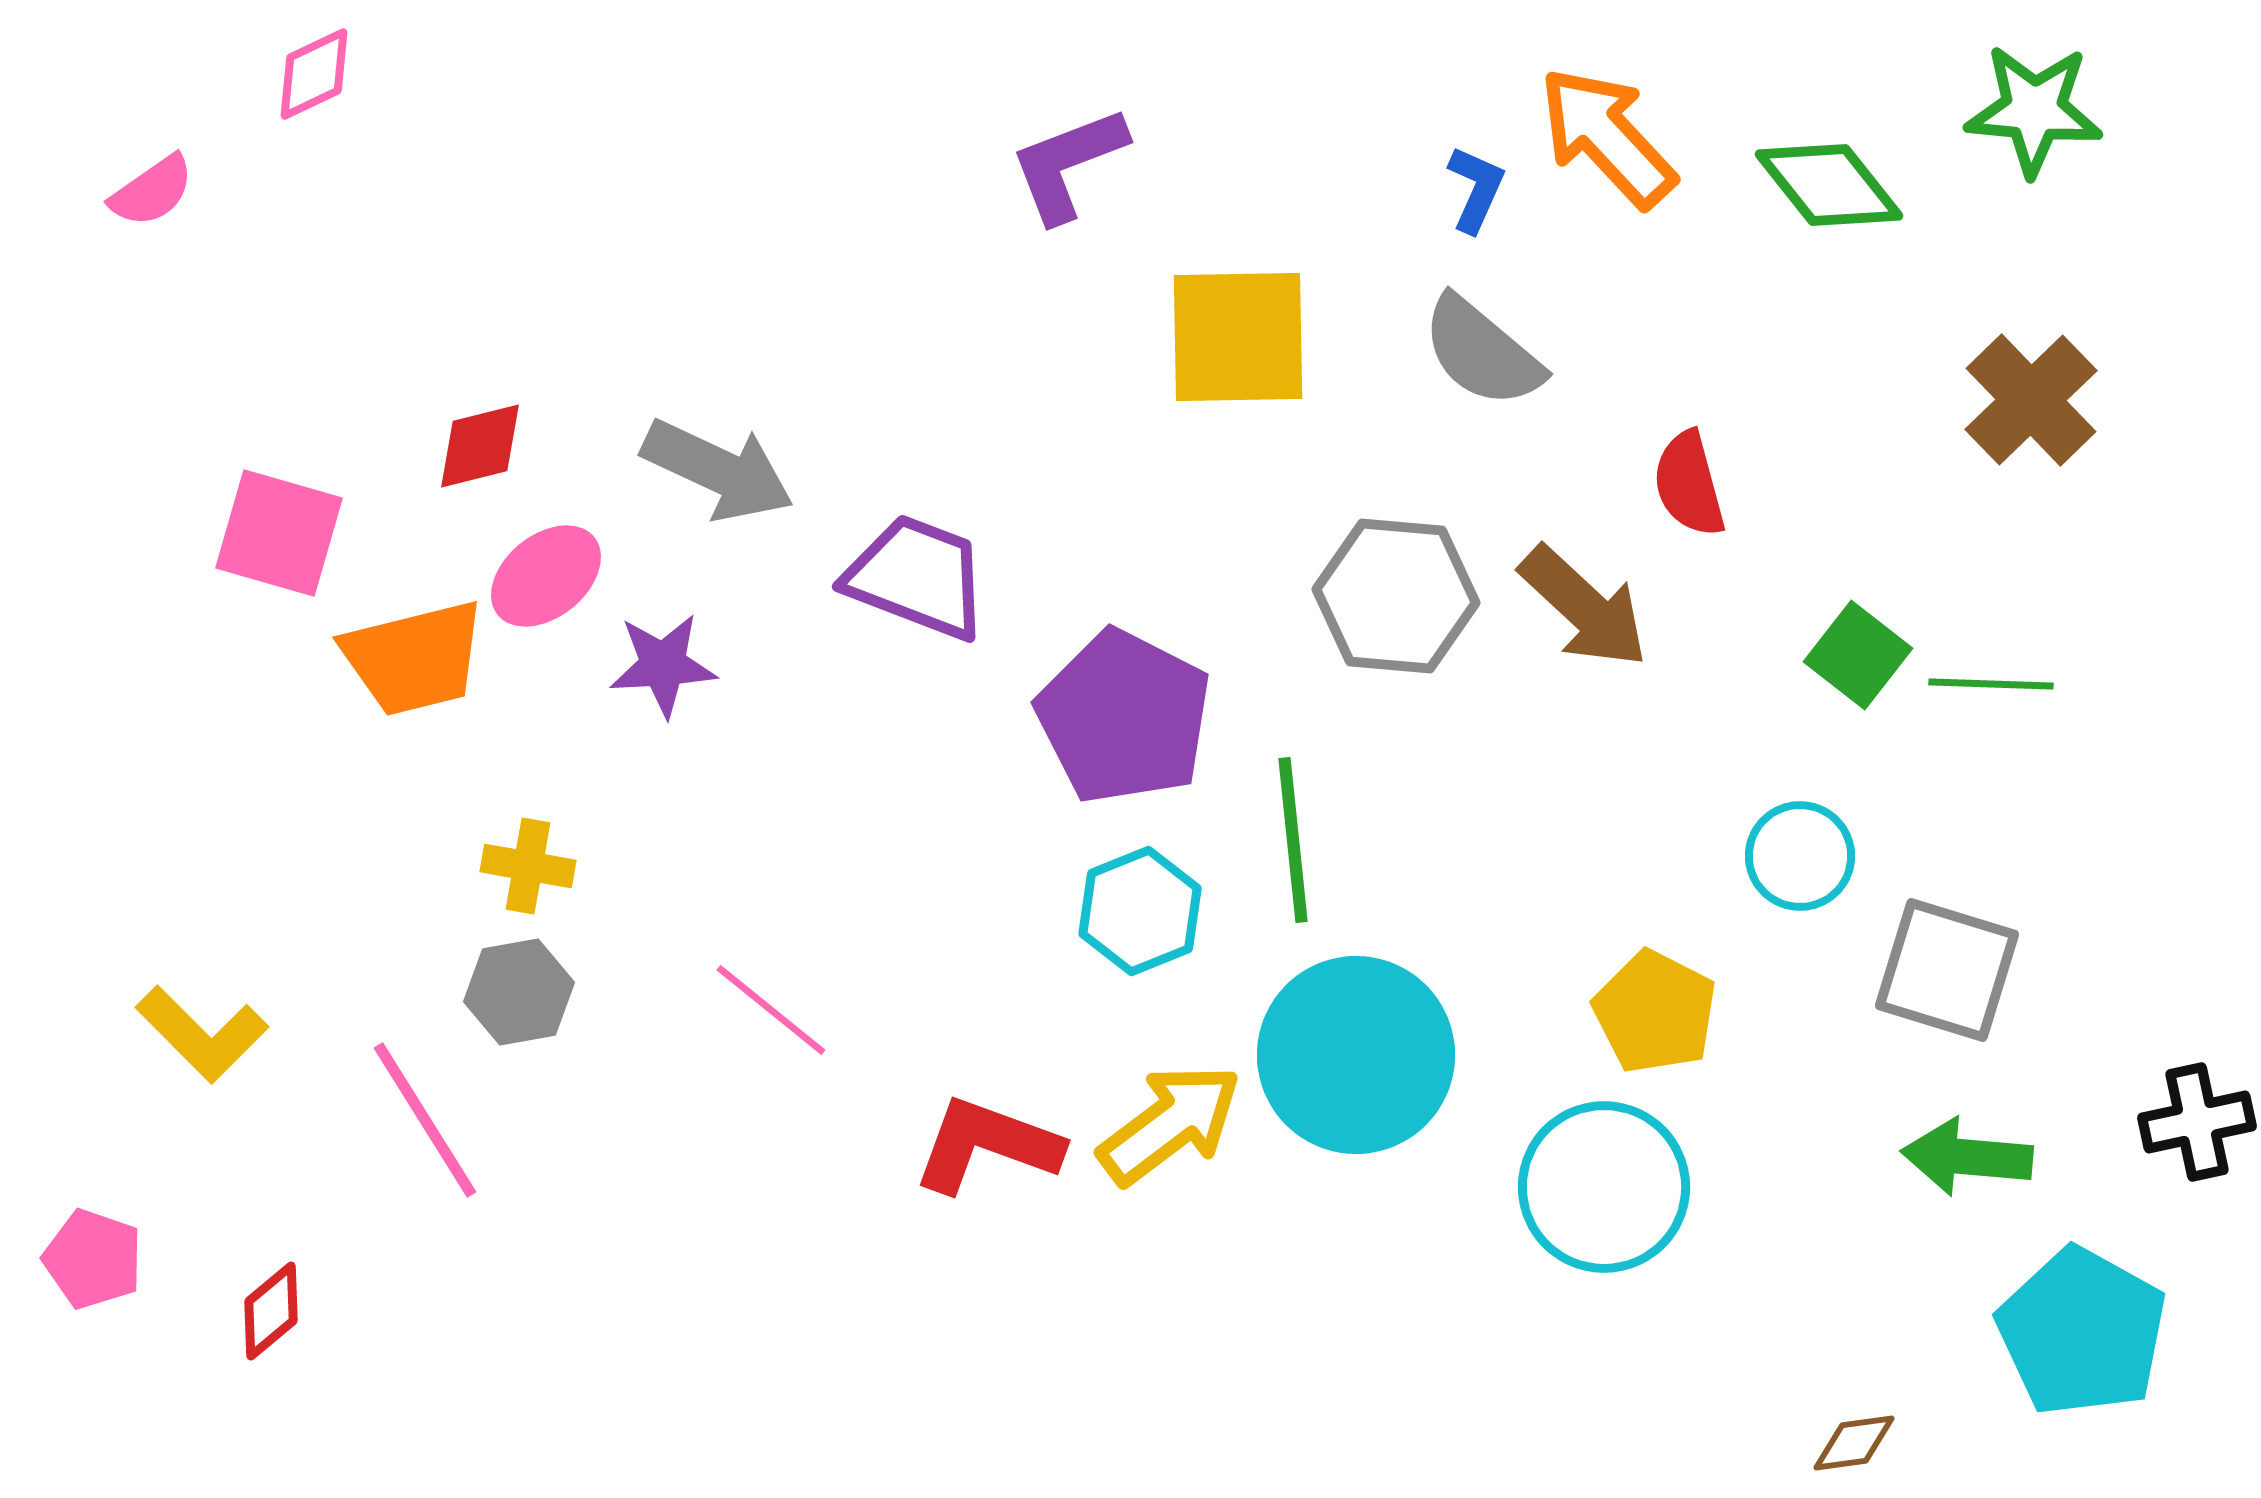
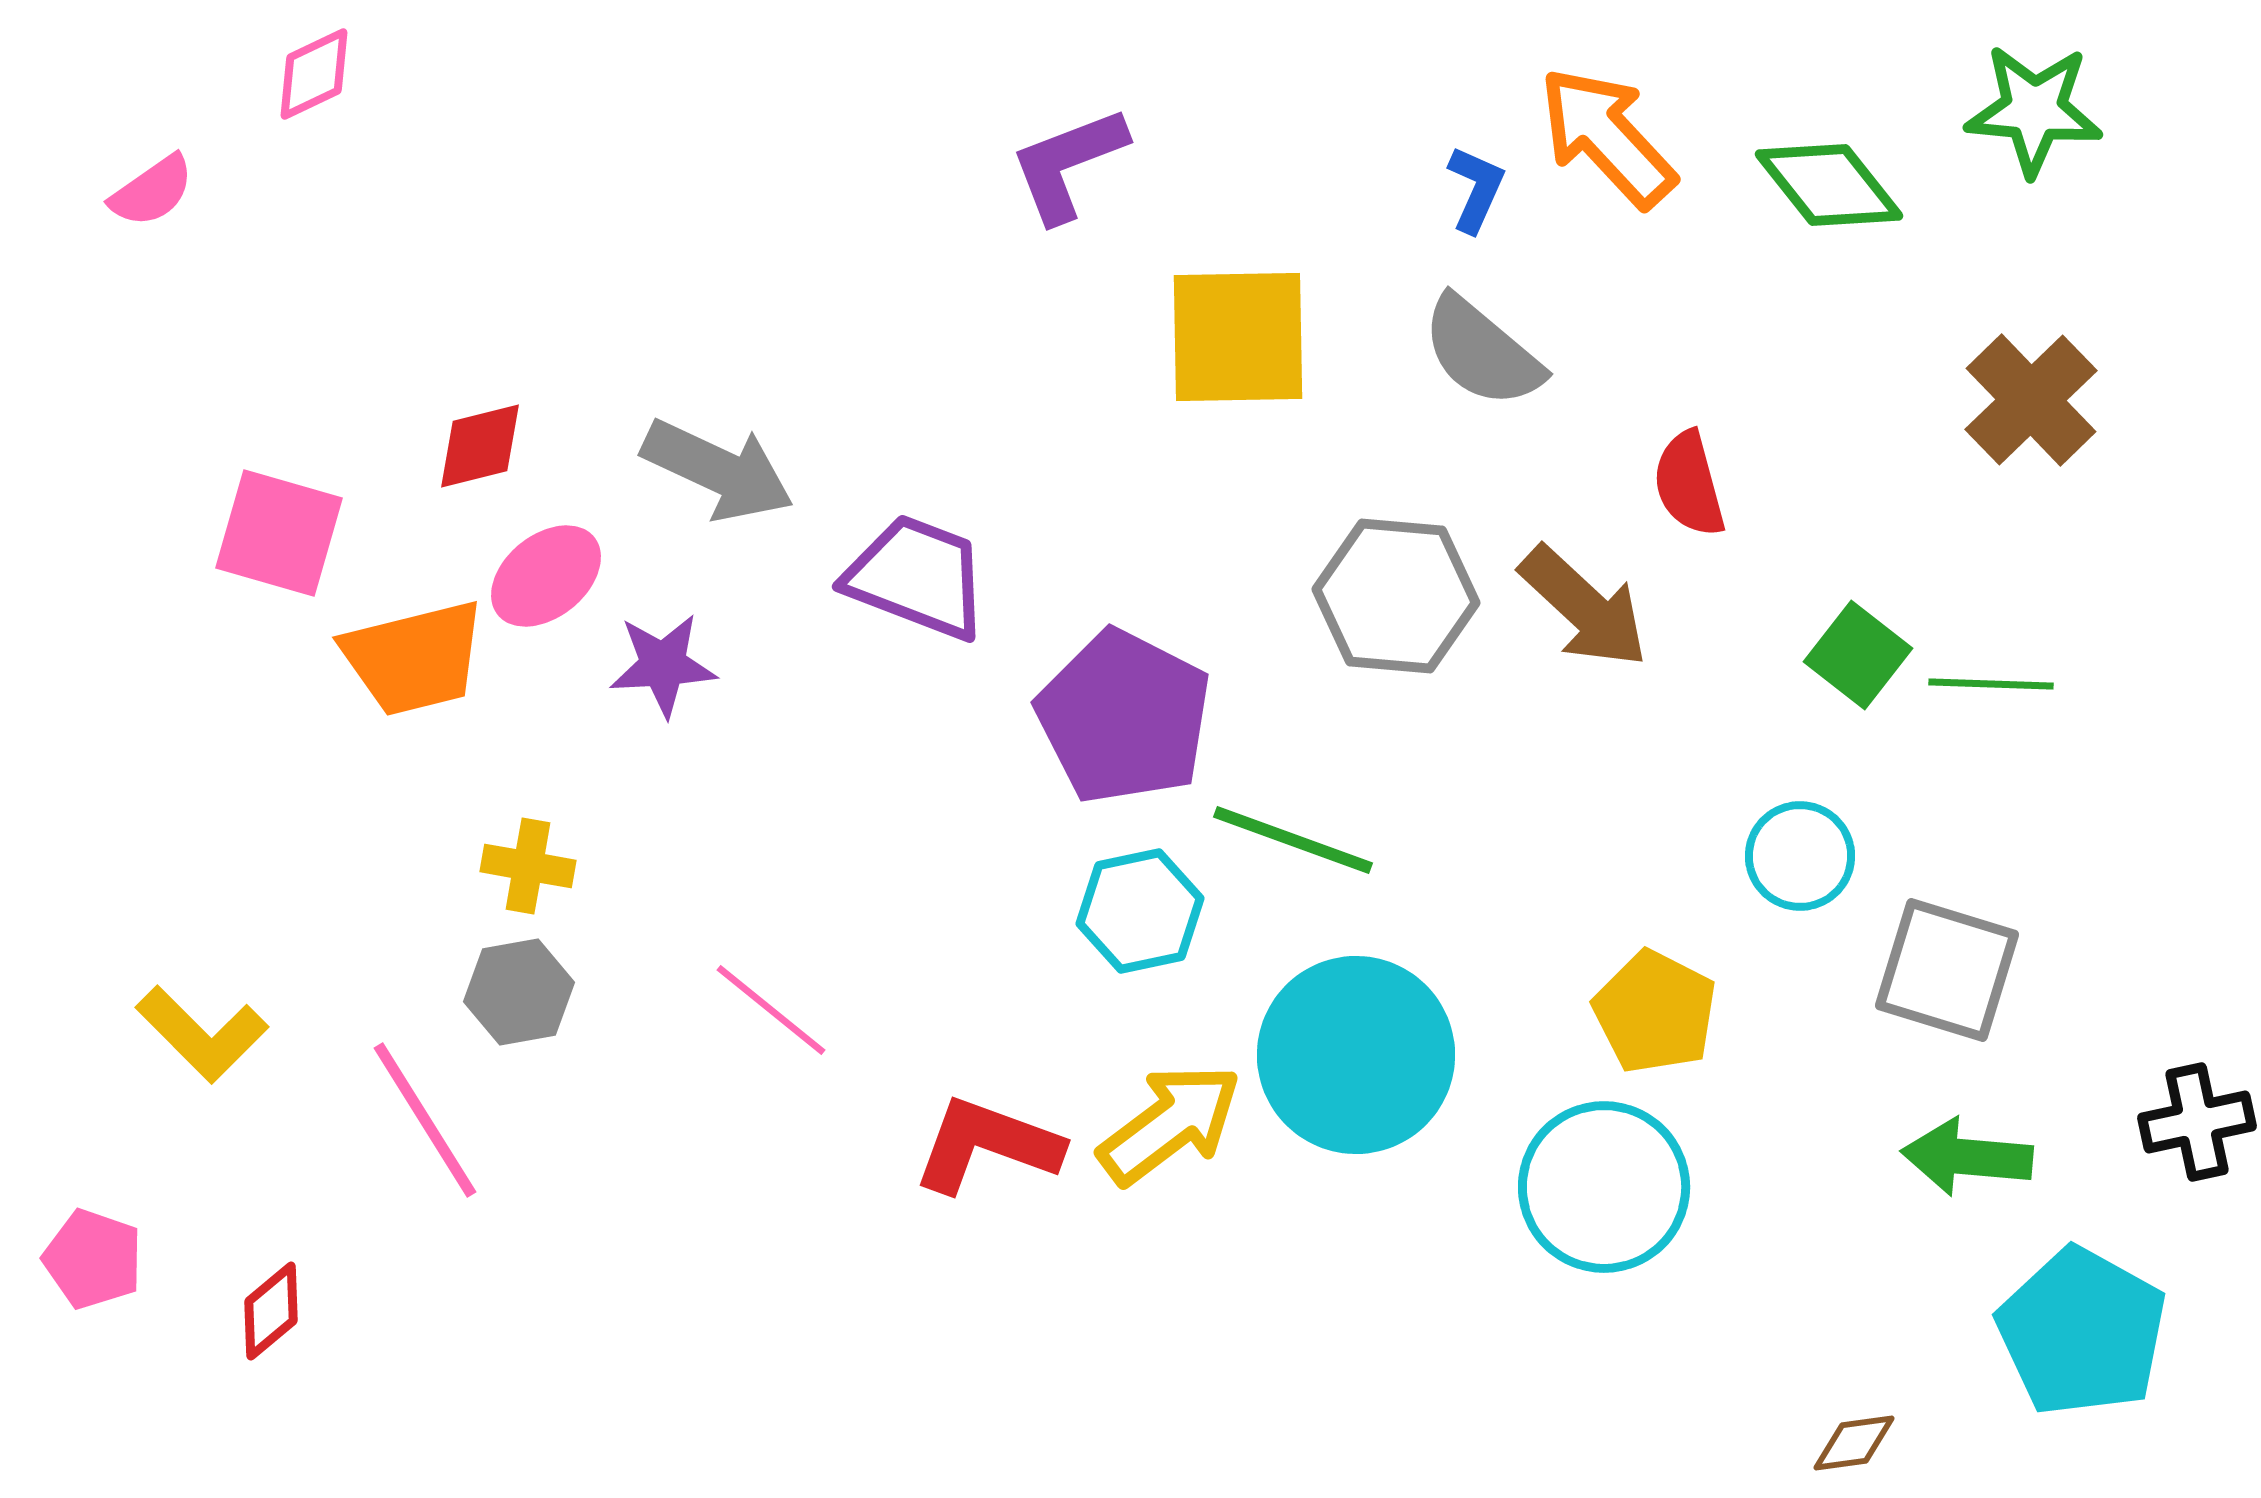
green line at (1293, 840): rotated 64 degrees counterclockwise
cyan hexagon at (1140, 911): rotated 10 degrees clockwise
